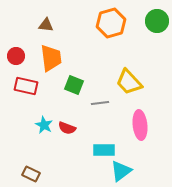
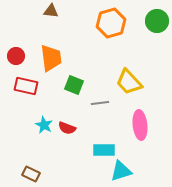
brown triangle: moved 5 px right, 14 px up
cyan triangle: rotated 20 degrees clockwise
